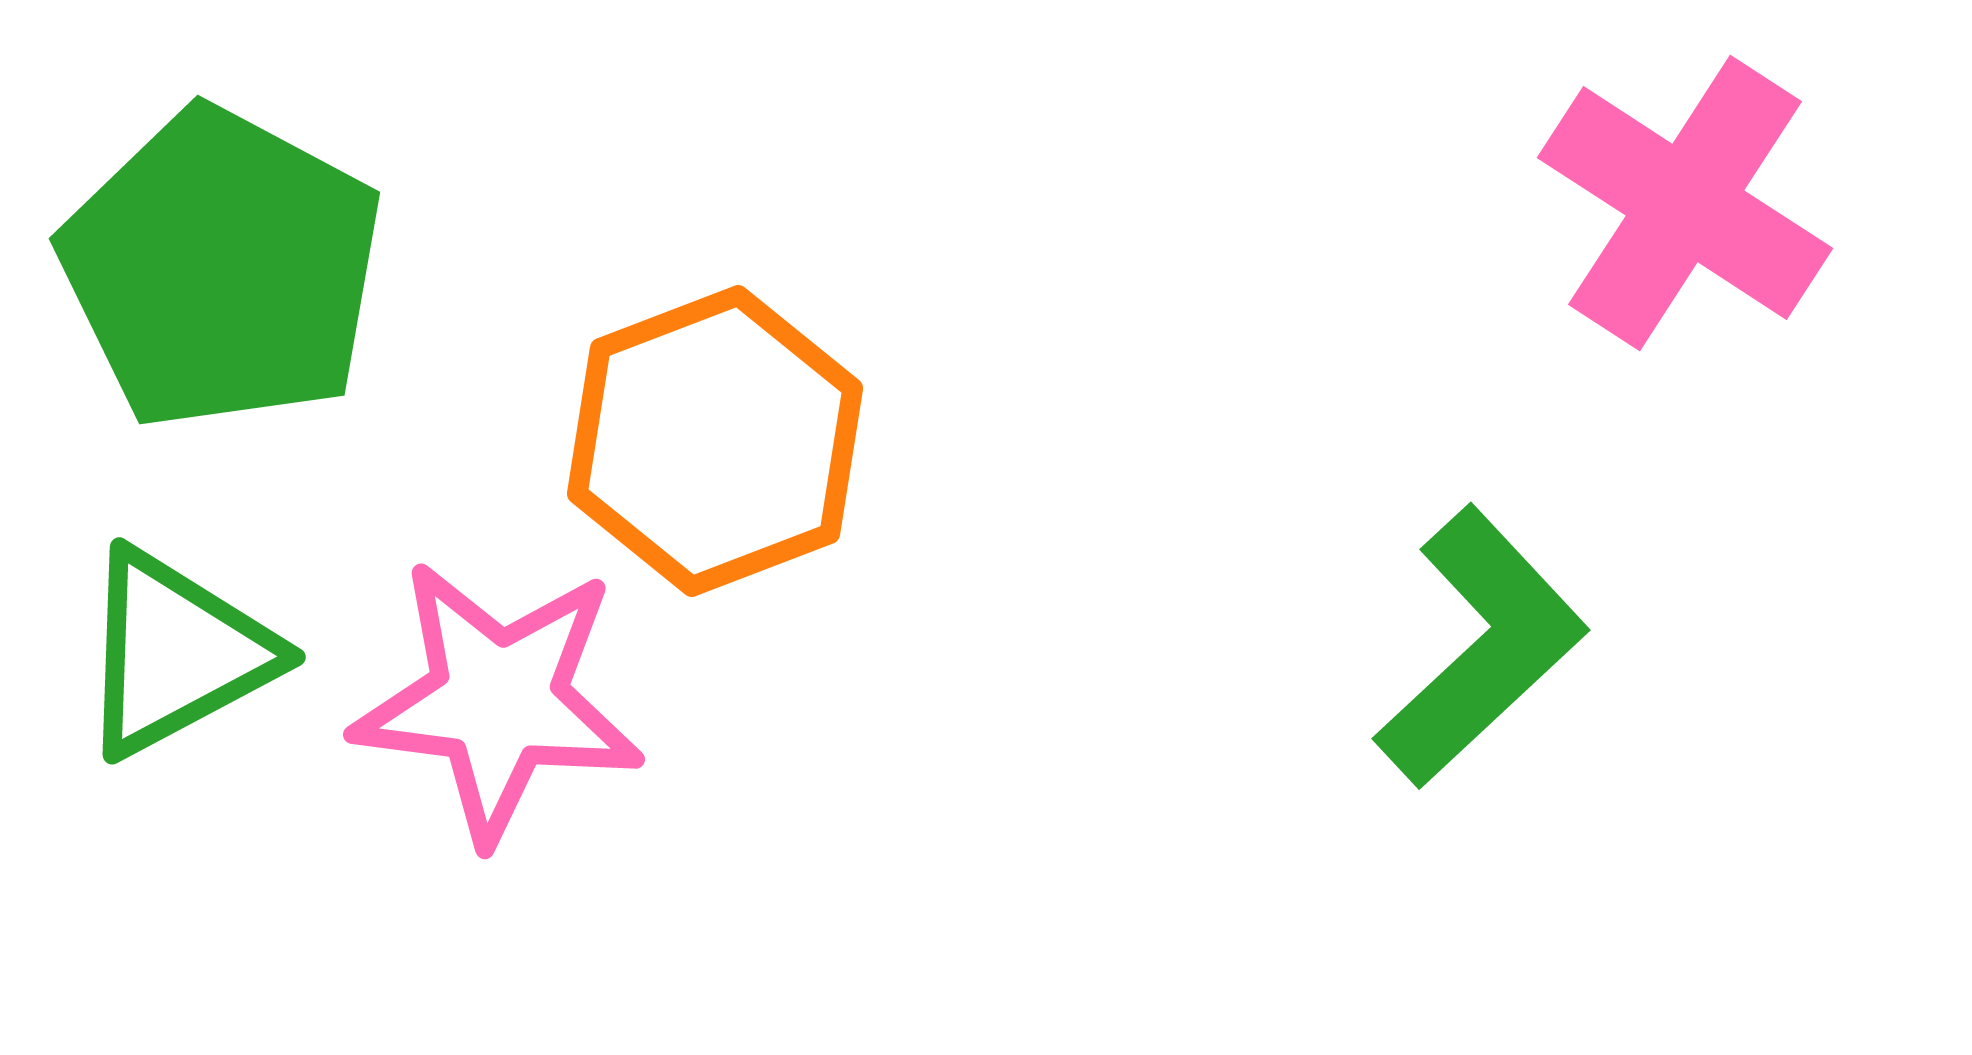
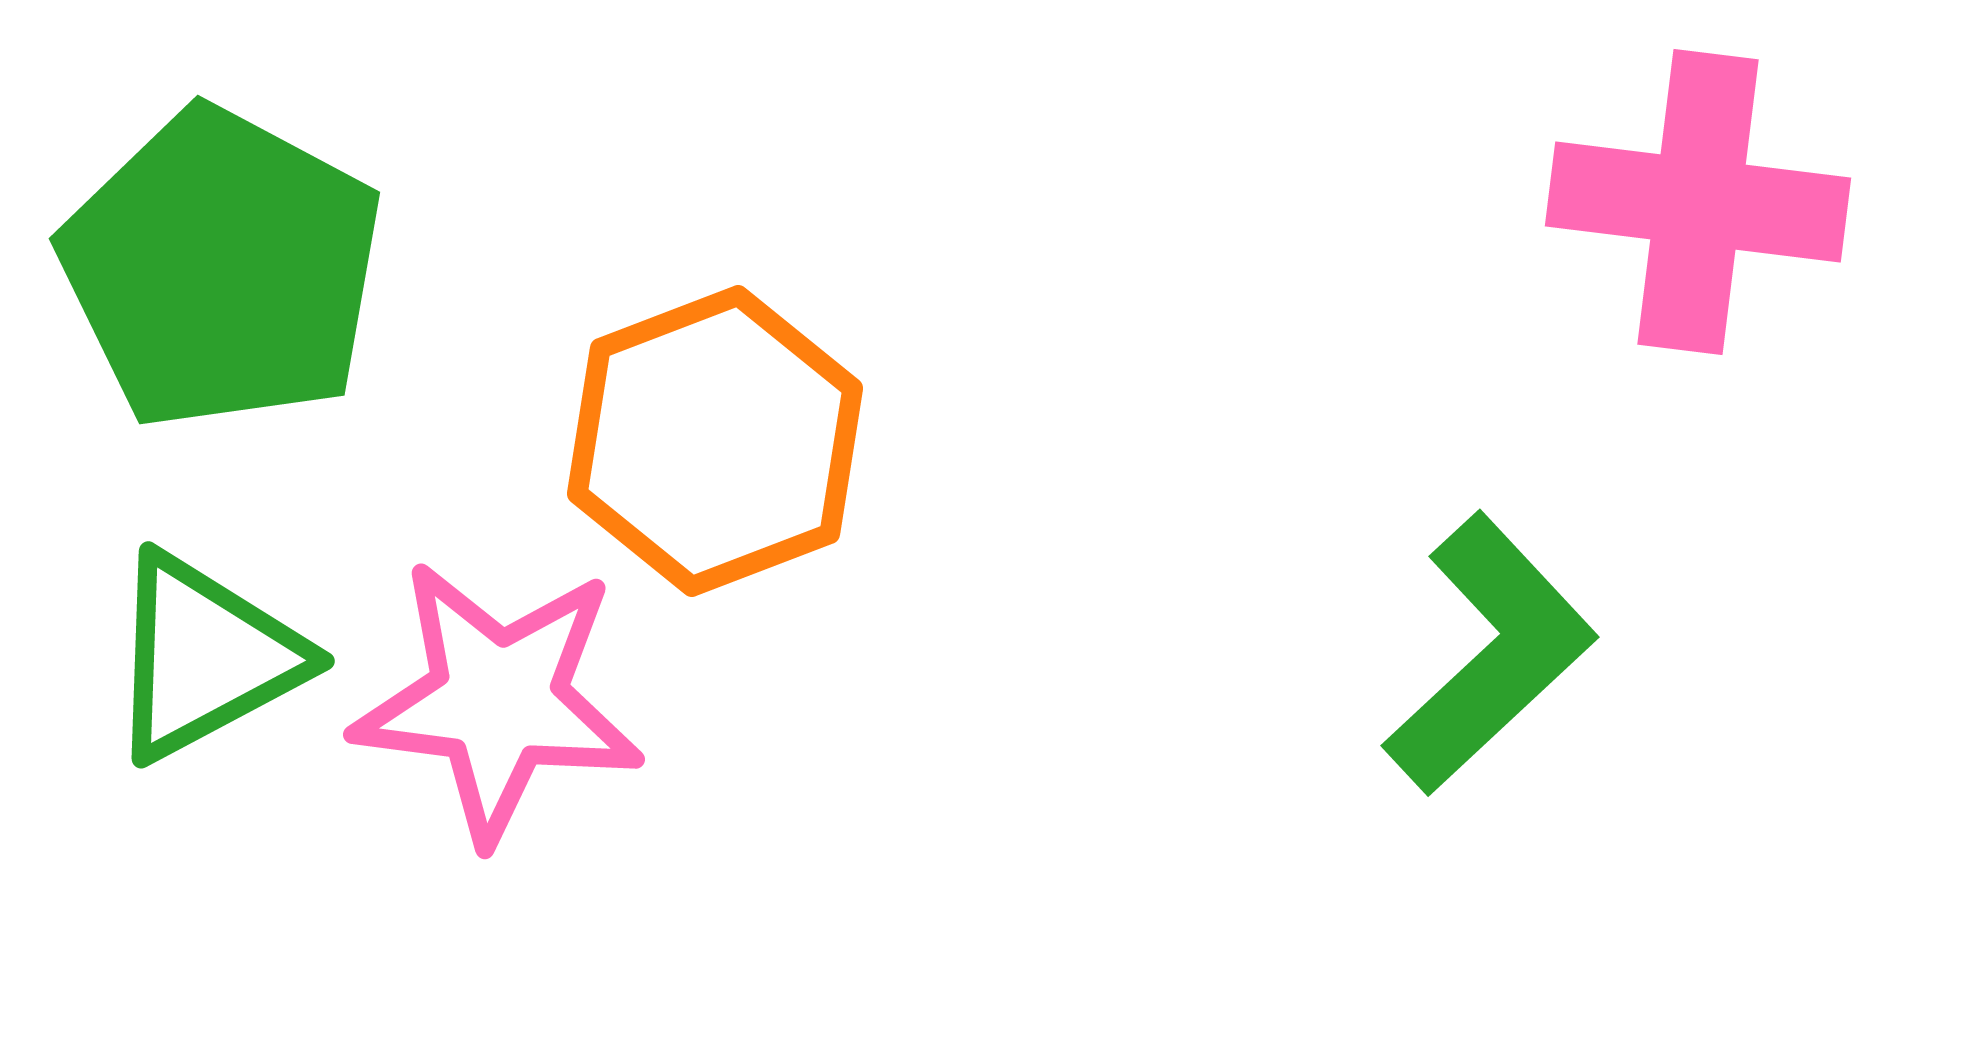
pink cross: moved 13 px right, 1 px up; rotated 26 degrees counterclockwise
green L-shape: moved 9 px right, 7 px down
green triangle: moved 29 px right, 4 px down
